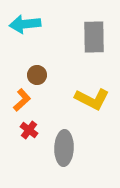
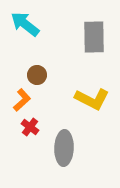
cyan arrow: rotated 44 degrees clockwise
red cross: moved 1 px right, 3 px up
